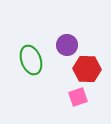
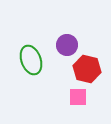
red hexagon: rotated 12 degrees clockwise
pink square: rotated 18 degrees clockwise
